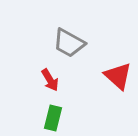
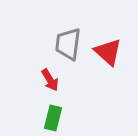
gray trapezoid: moved 1 px left, 1 px down; rotated 68 degrees clockwise
red triangle: moved 10 px left, 24 px up
